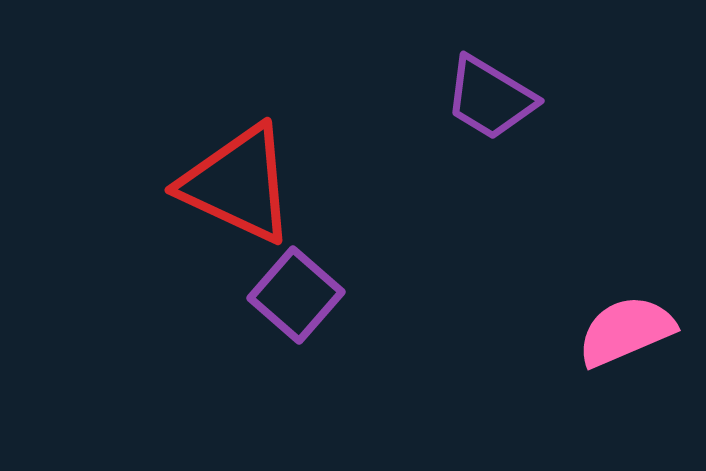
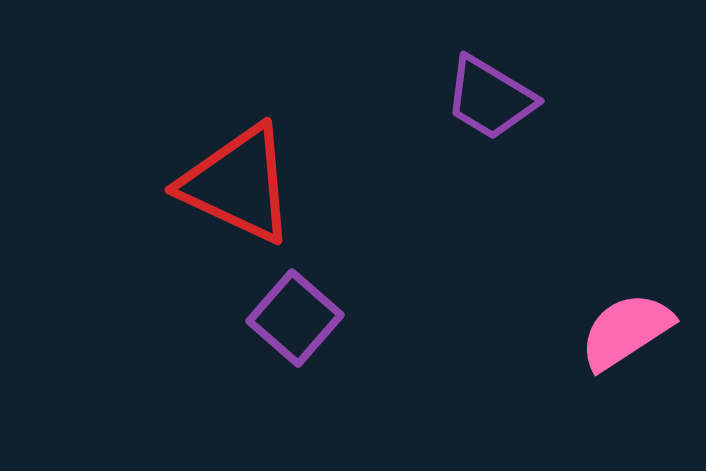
purple square: moved 1 px left, 23 px down
pink semicircle: rotated 10 degrees counterclockwise
